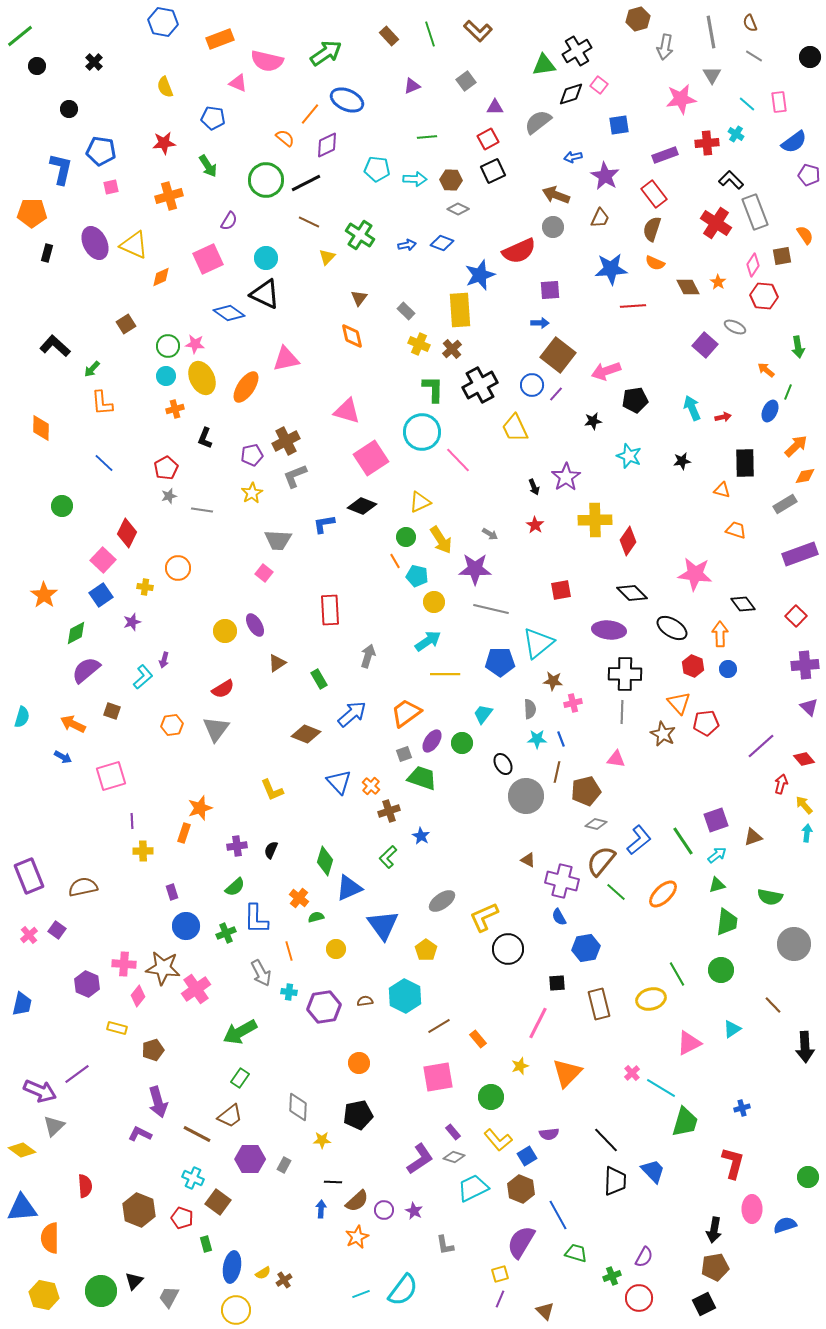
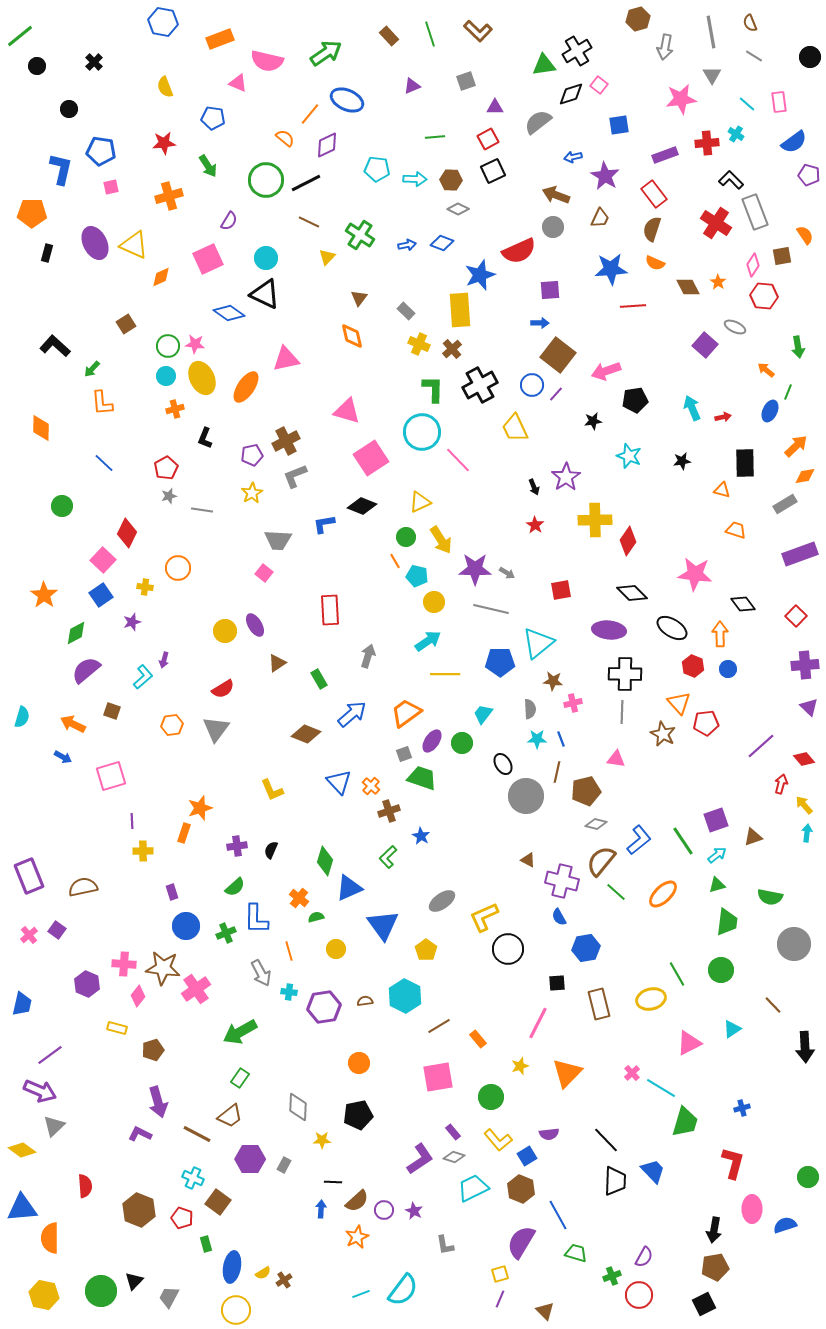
gray square at (466, 81): rotated 18 degrees clockwise
green line at (427, 137): moved 8 px right
gray arrow at (490, 534): moved 17 px right, 39 px down
purple line at (77, 1074): moved 27 px left, 19 px up
red circle at (639, 1298): moved 3 px up
